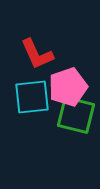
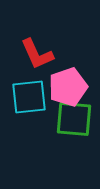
cyan square: moved 3 px left
green square: moved 2 px left, 4 px down; rotated 9 degrees counterclockwise
